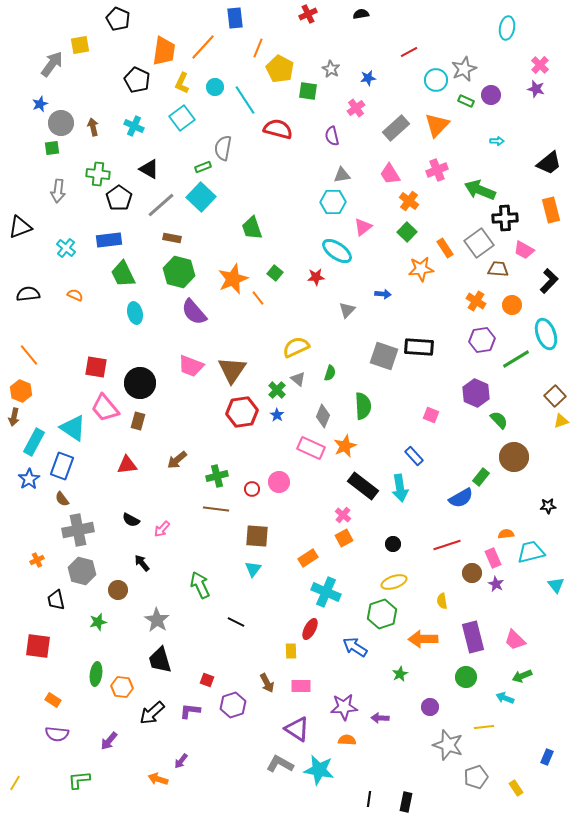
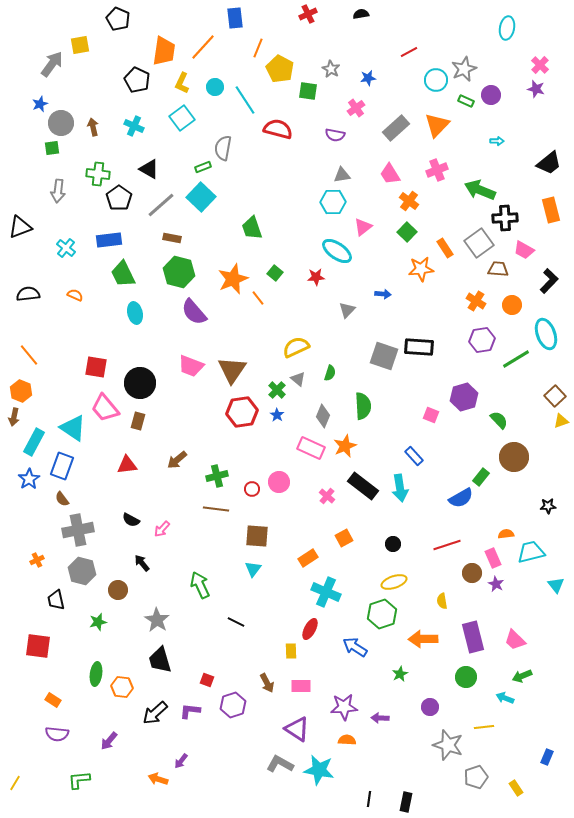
purple semicircle at (332, 136): moved 3 px right, 1 px up; rotated 66 degrees counterclockwise
purple hexagon at (476, 393): moved 12 px left, 4 px down; rotated 20 degrees clockwise
pink cross at (343, 515): moved 16 px left, 19 px up
black arrow at (152, 713): moved 3 px right
